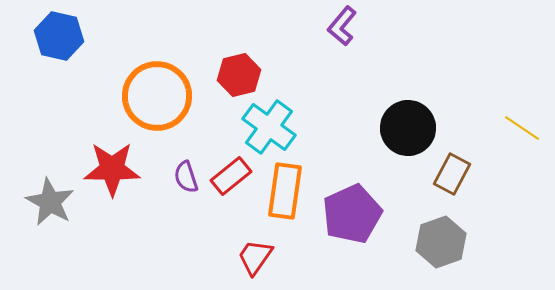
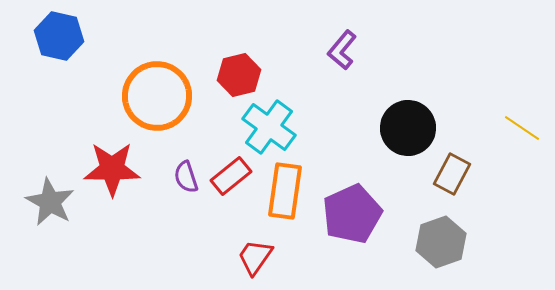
purple L-shape: moved 24 px down
